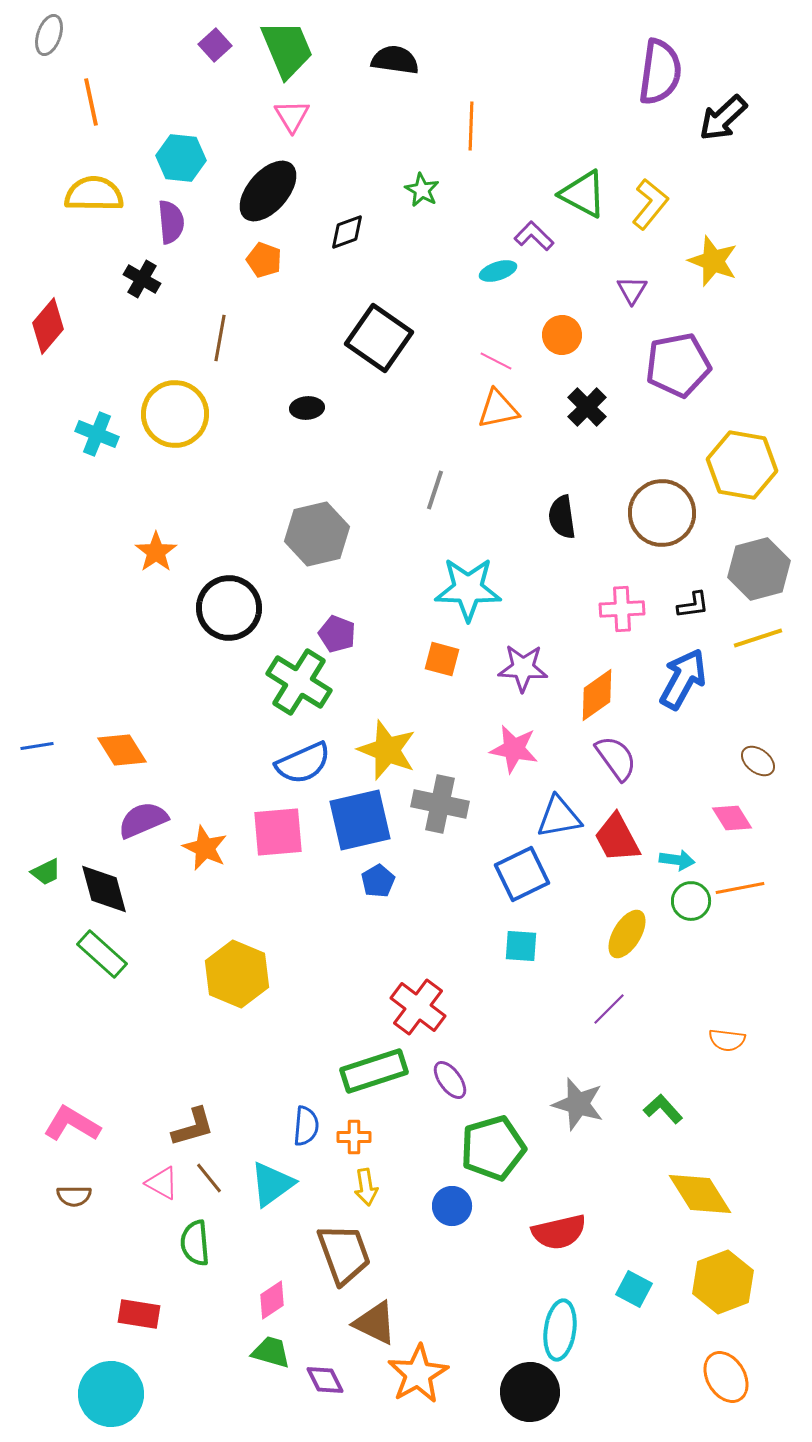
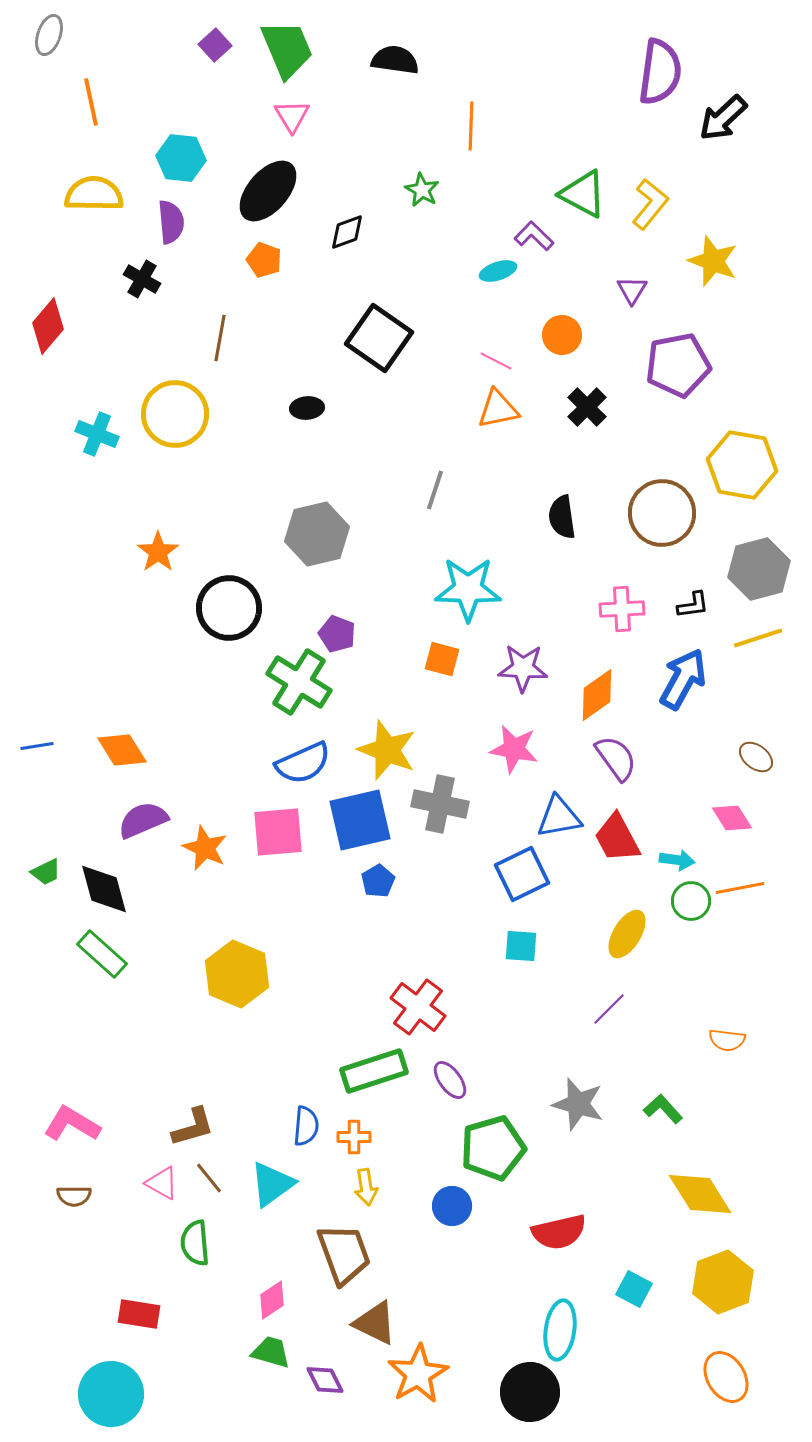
orange star at (156, 552): moved 2 px right
brown ellipse at (758, 761): moved 2 px left, 4 px up
